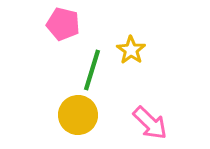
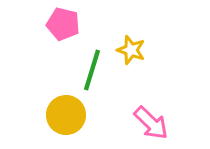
yellow star: rotated 16 degrees counterclockwise
yellow circle: moved 12 px left
pink arrow: moved 1 px right
